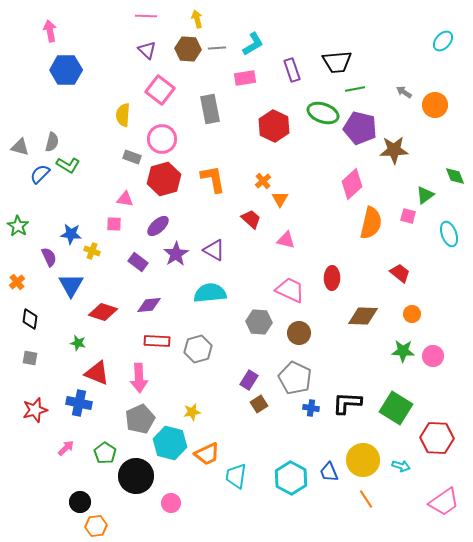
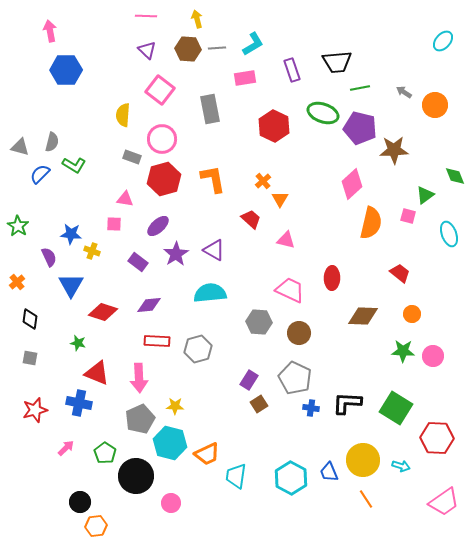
green line at (355, 89): moved 5 px right, 1 px up
green L-shape at (68, 165): moved 6 px right
yellow star at (192, 412): moved 17 px left, 6 px up; rotated 12 degrees clockwise
